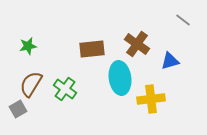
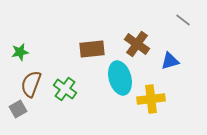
green star: moved 8 px left, 6 px down
cyan ellipse: rotated 8 degrees counterclockwise
brown semicircle: rotated 12 degrees counterclockwise
